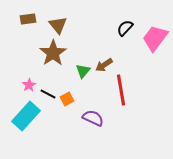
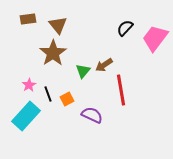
black line: rotated 42 degrees clockwise
purple semicircle: moved 1 px left, 3 px up
